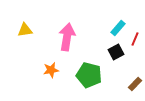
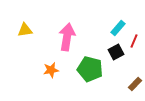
red line: moved 1 px left, 2 px down
green pentagon: moved 1 px right, 6 px up
